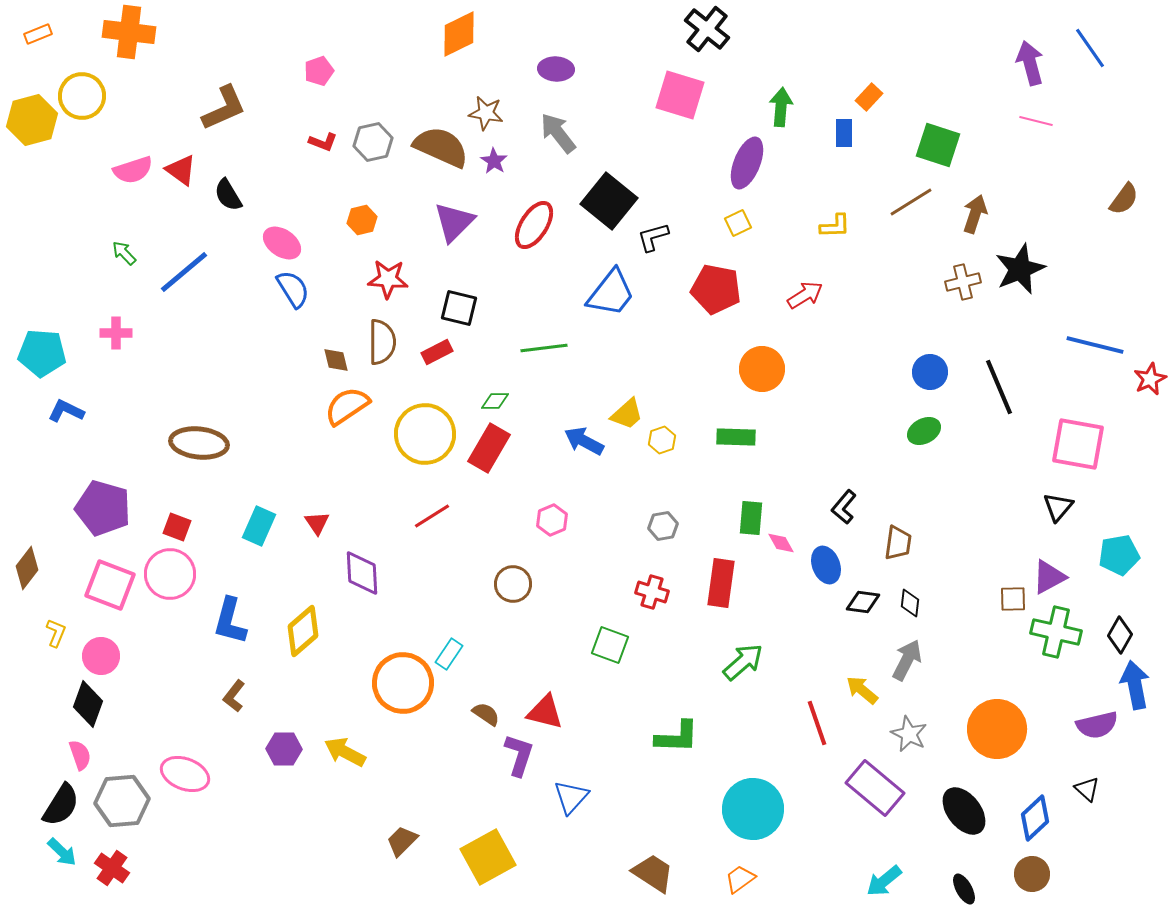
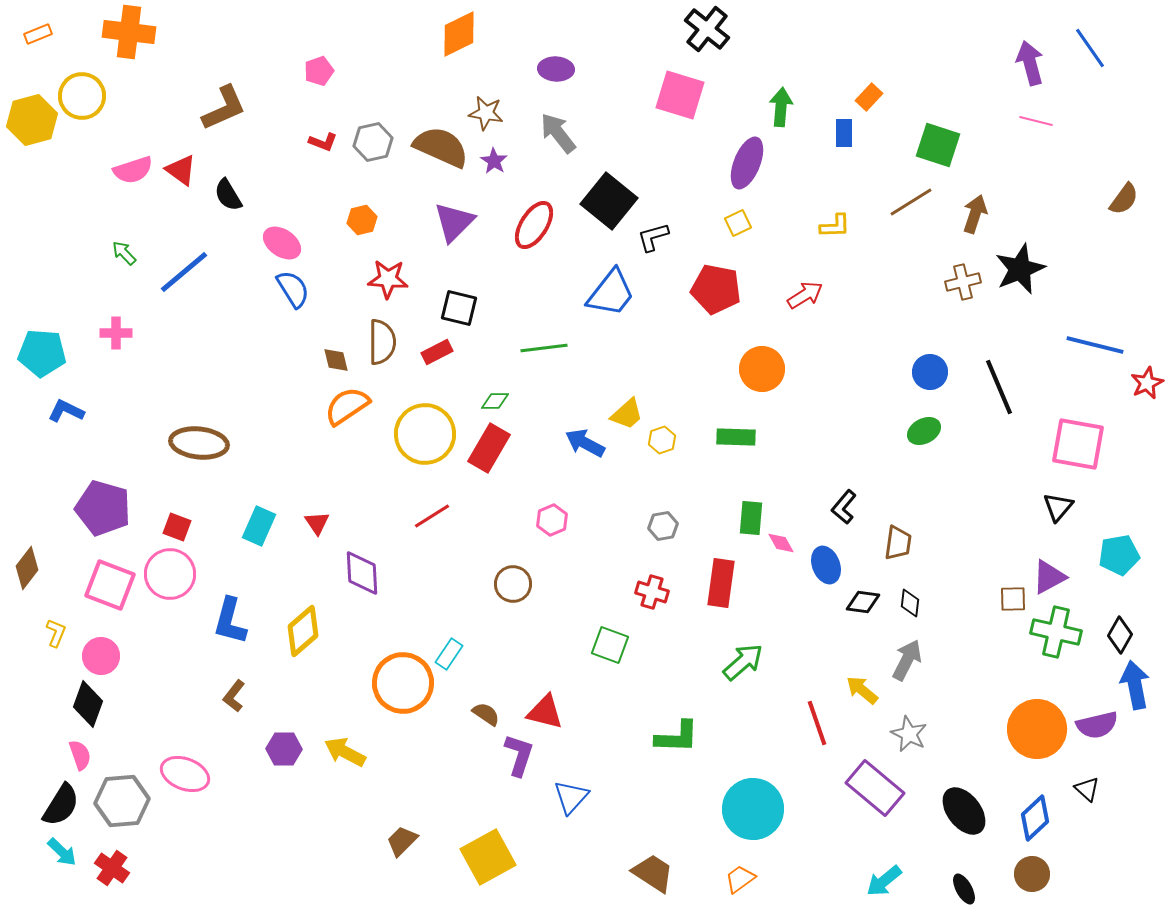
red star at (1150, 379): moved 3 px left, 4 px down
blue arrow at (584, 441): moved 1 px right, 2 px down
orange circle at (997, 729): moved 40 px right
